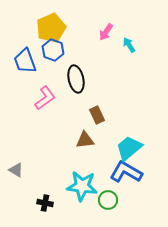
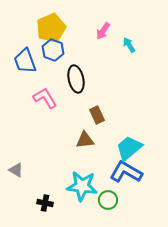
pink arrow: moved 3 px left, 1 px up
pink L-shape: rotated 85 degrees counterclockwise
